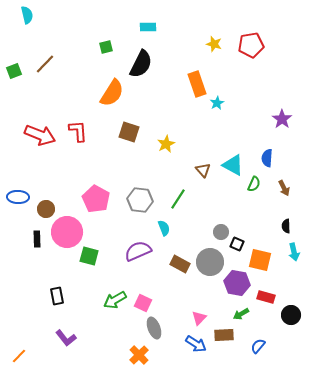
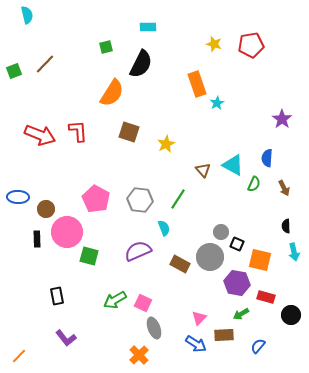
gray circle at (210, 262): moved 5 px up
